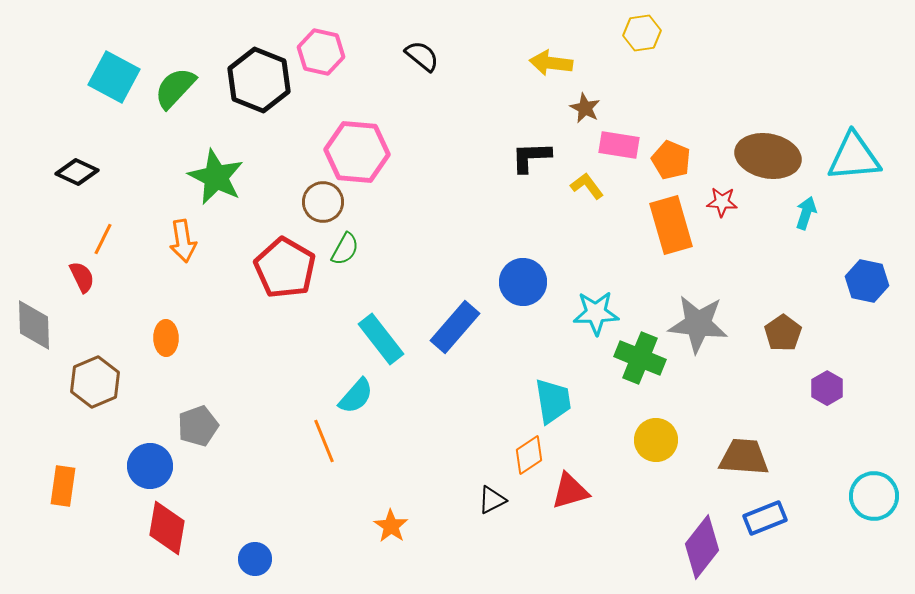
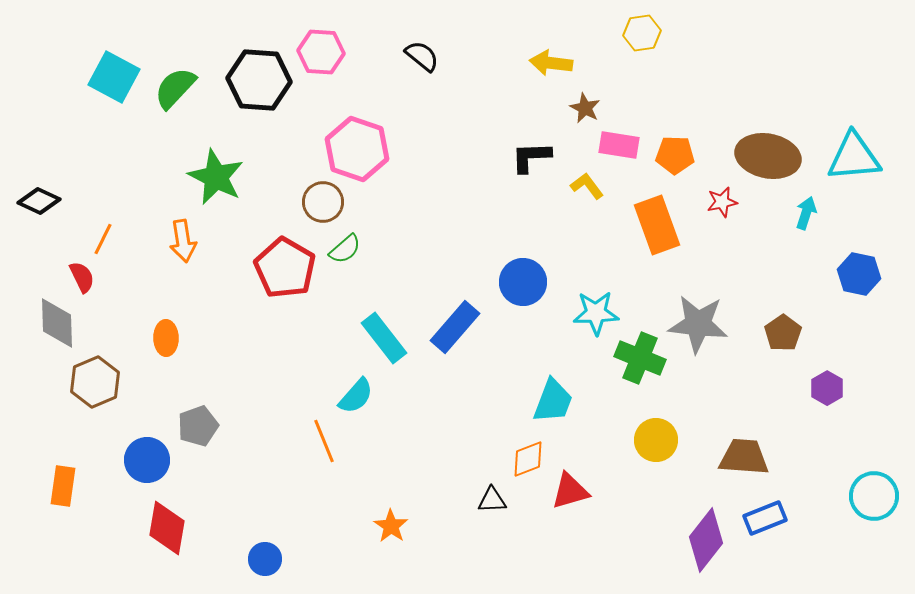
pink hexagon at (321, 52): rotated 9 degrees counterclockwise
black hexagon at (259, 80): rotated 18 degrees counterclockwise
pink hexagon at (357, 152): moved 3 px up; rotated 14 degrees clockwise
orange pentagon at (671, 160): moved 4 px right, 5 px up; rotated 21 degrees counterclockwise
black diamond at (77, 172): moved 38 px left, 29 px down
red star at (722, 202): rotated 16 degrees counterclockwise
orange rectangle at (671, 225): moved 14 px left; rotated 4 degrees counterclockwise
green semicircle at (345, 249): rotated 20 degrees clockwise
blue hexagon at (867, 281): moved 8 px left, 7 px up
gray diamond at (34, 325): moved 23 px right, 2 px up
cyan rectangle at (381, 339): moved 3 px right, 1 px up
cyan trapezoid at (553, 401): rotated 30 degrees clockwise
orange diamond at (529, 455): moved 1 px left, 4 px down; rotated 12 degrees clockwise
blue circle at (150, 466): moved 3 px left, 6 px up
black triangle at (492, 500): rotated 24 degrees clockwise
purple diamond at (702, 547): moved 4 px right, 7 px up
blue circle at (255, 559): moved 10 px right
